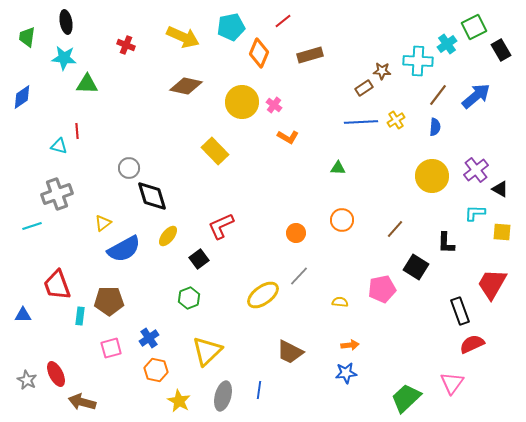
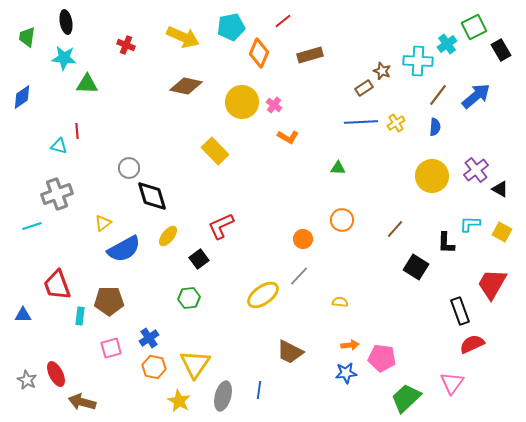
brown star at (382, 71): rotated 18 degrees clockwise
yellow cross at (396, 120): moved 3 px down
cyan L-shape at (475, 213): moved 5 px left, 11 px down
yellow square at (502, 232): rotated 24 degrees clockwise
orange circle at (296, 233): moved 7 px right, 6 px down
pink pentagon at (382, 289): moved 69 px down; rotated 20 degrees clockwise
green hexagon at (189, 298): rotated 15 degrees clockwise
yellow triangle at (207, 351): moved 12 px left, 13 px down; rotated 12 degrees counterclockwise
orange hexagon at (156, 370): moved 2 px left, 3 px up
